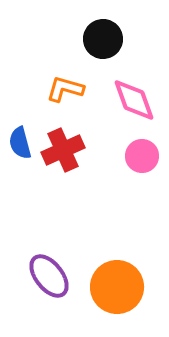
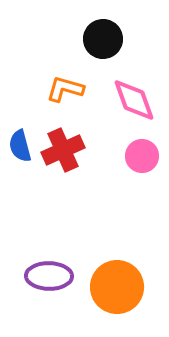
blue semicircle: moved 3 px down
purple ellipse: rotated 51 degrees counterclockwise
